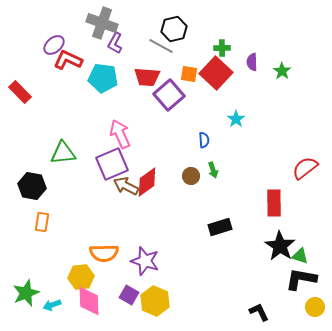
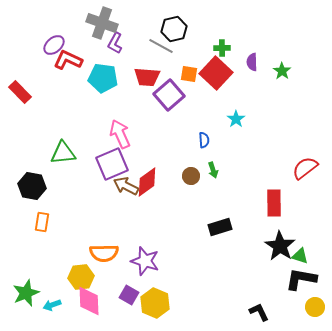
yellow hexagon at (155, 301): moved 2 px down
